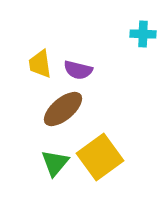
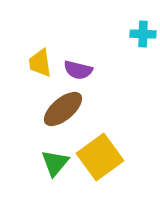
yellow trapezoid: moved 1 px up
